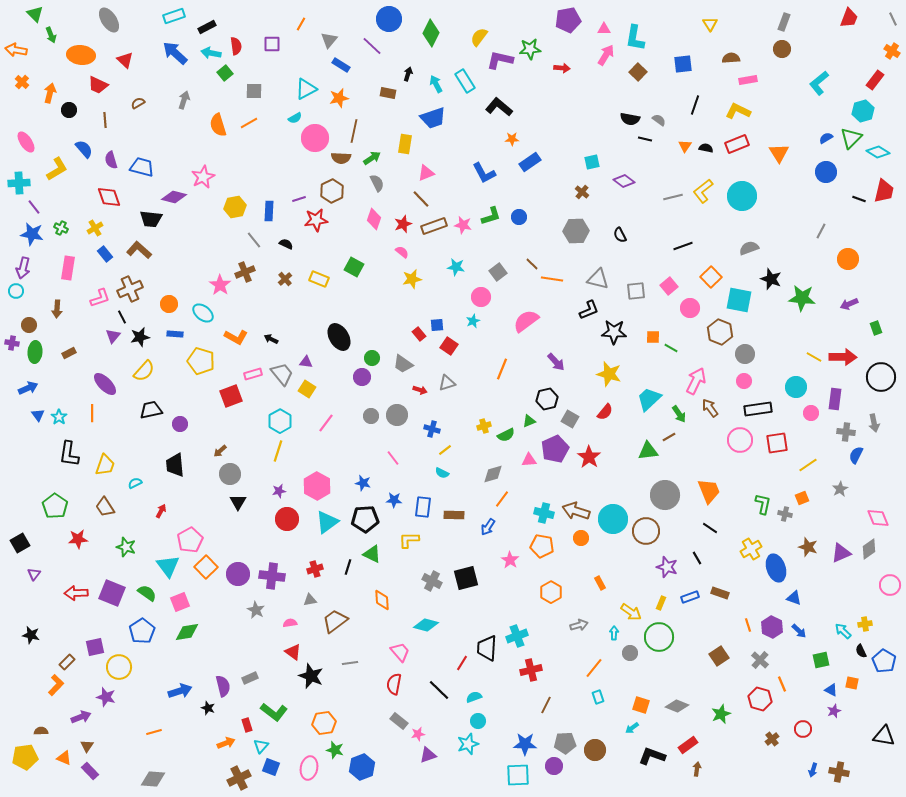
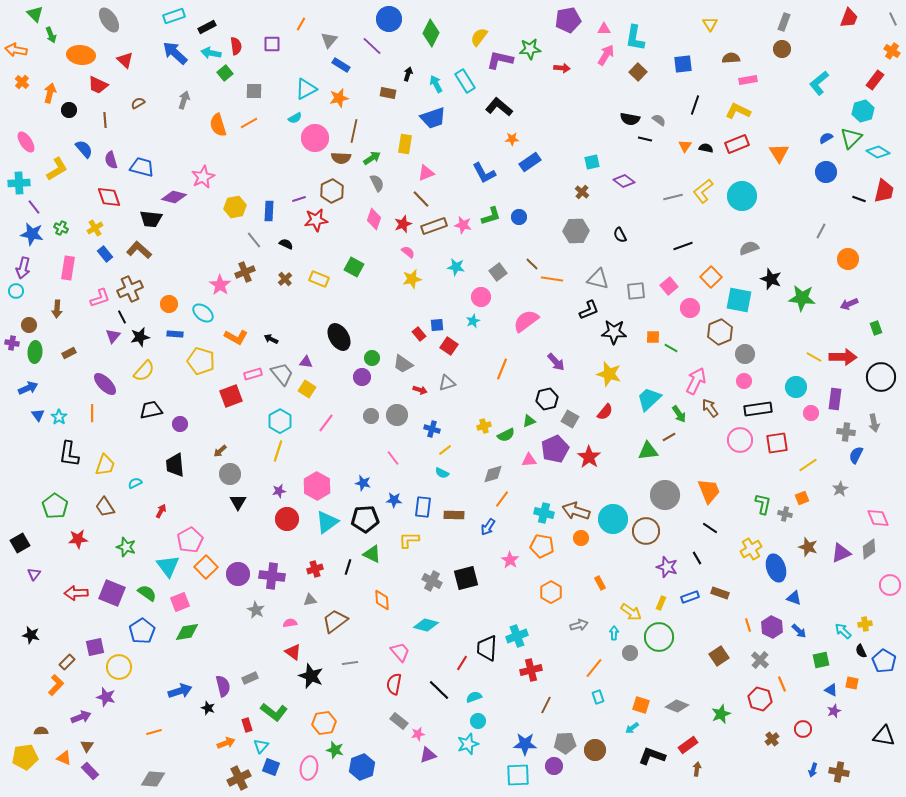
pink semicircle at (402, 252): moved 6 px right
brown hexagon at (720, 332): rotated 15 degrees clockwise
